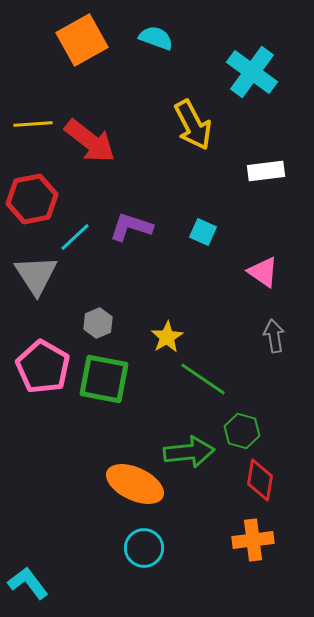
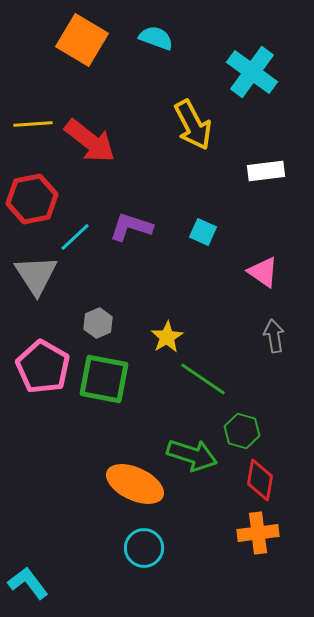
orange square: rotated 30 degrees counterclockwise
green arrow: moved 3 px right, 3 px down; rotated 24 degrees clockwise
orange cross: moved 5 px right, 7 px up
